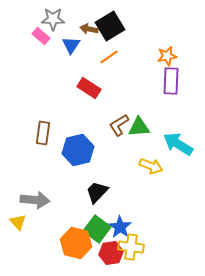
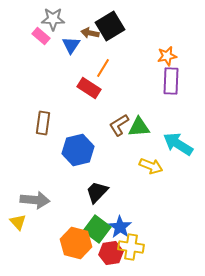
brown arrow: moved 1 px right, 4 px down
orange line: moved 6 px left, 11 px down; rotated 24 degrees counterclockwise
brown rectangle: moved 10 px up
